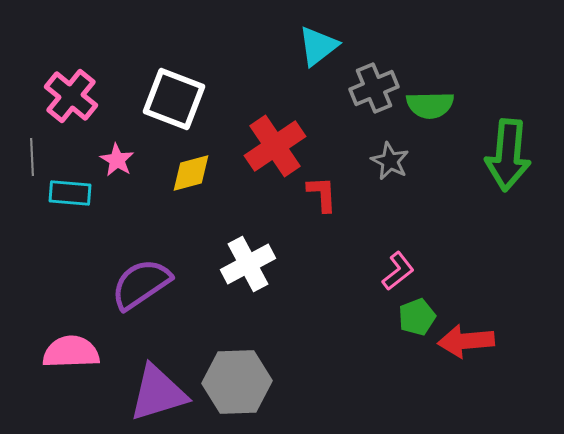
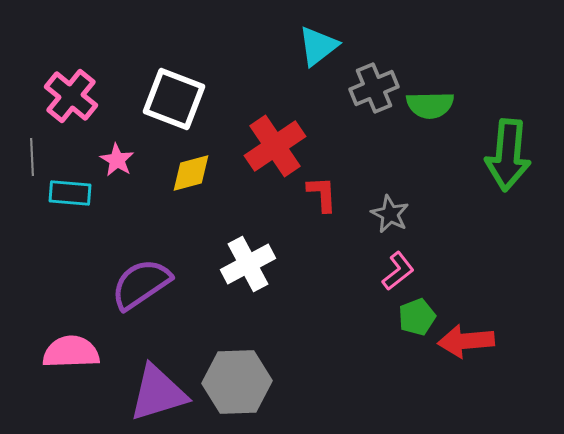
gray star: moved 53 px down
